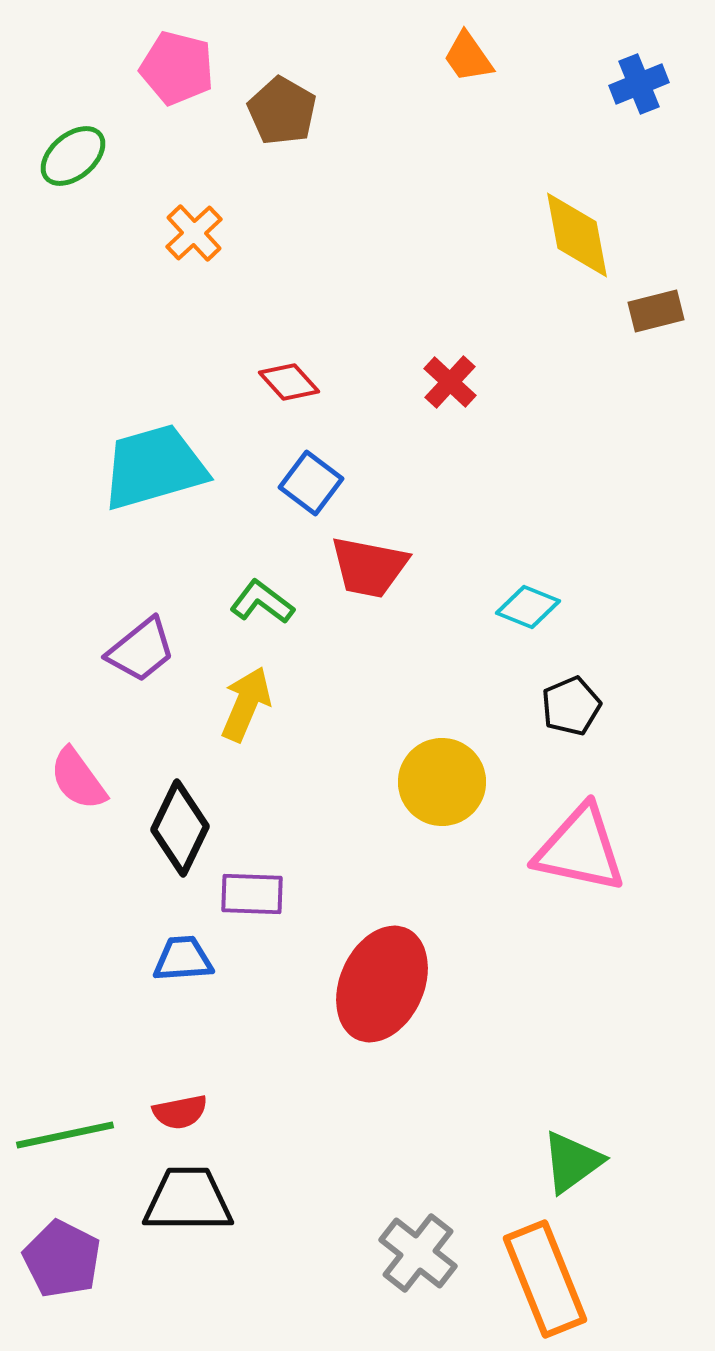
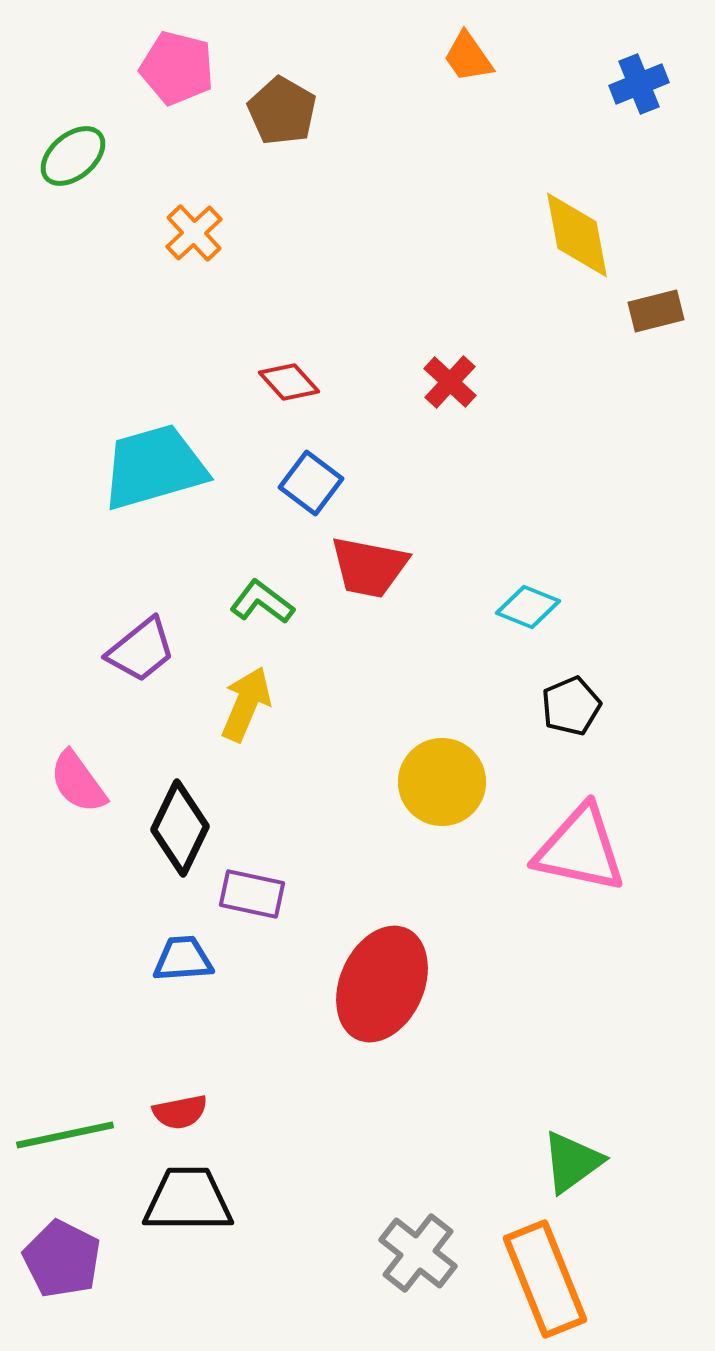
pink semicircle: moved 3 px down
purple rectangle: rotated 10 degrees clockwise
